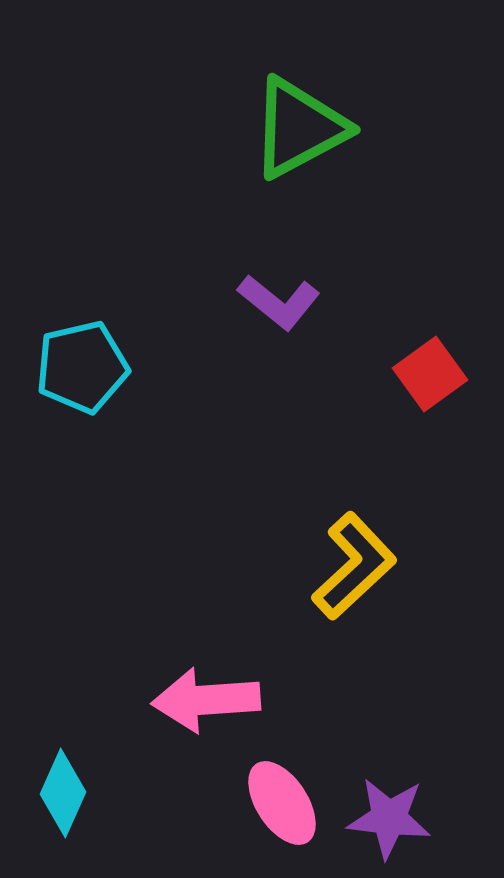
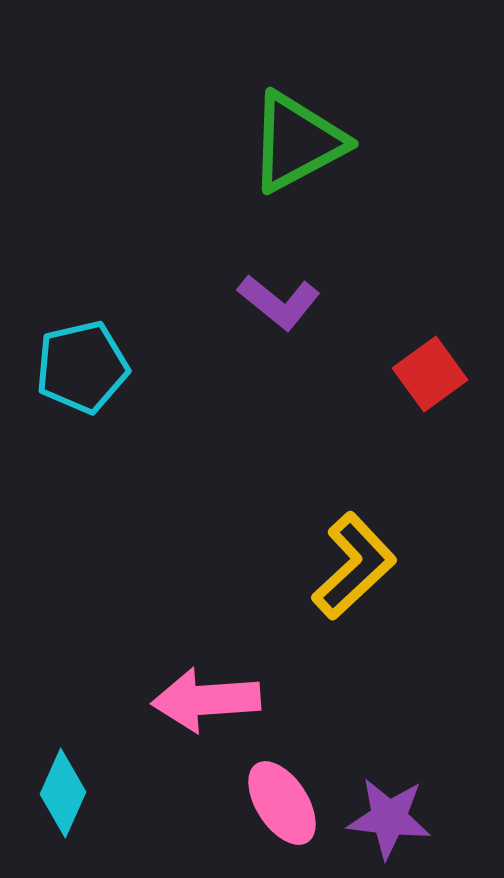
green triangle: moved 2 px left, 14 px down
